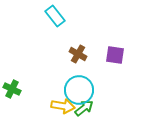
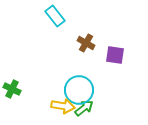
brown cross: moved 8 px right, 11 px up
